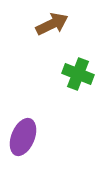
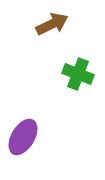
purple ellipse: rotated 9 degrees clockwise
